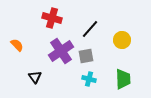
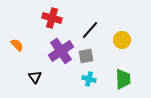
black line: moved 1 px down
